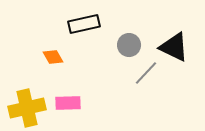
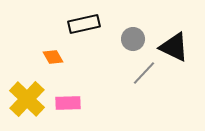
gray circle: moved 4 px right, 6 px up
gray line: moved 2 px left
yellow cross: moved 9 px up; rotated 33 degrees counterclockwise
